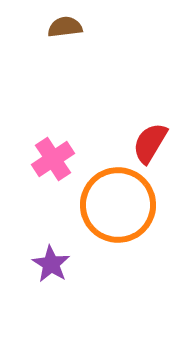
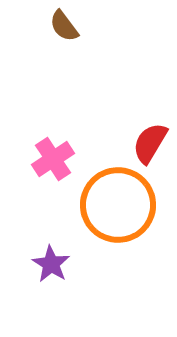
brown semicircle: moved 1 px left, 1 px up; rotated 120 degrees counterclockwise
